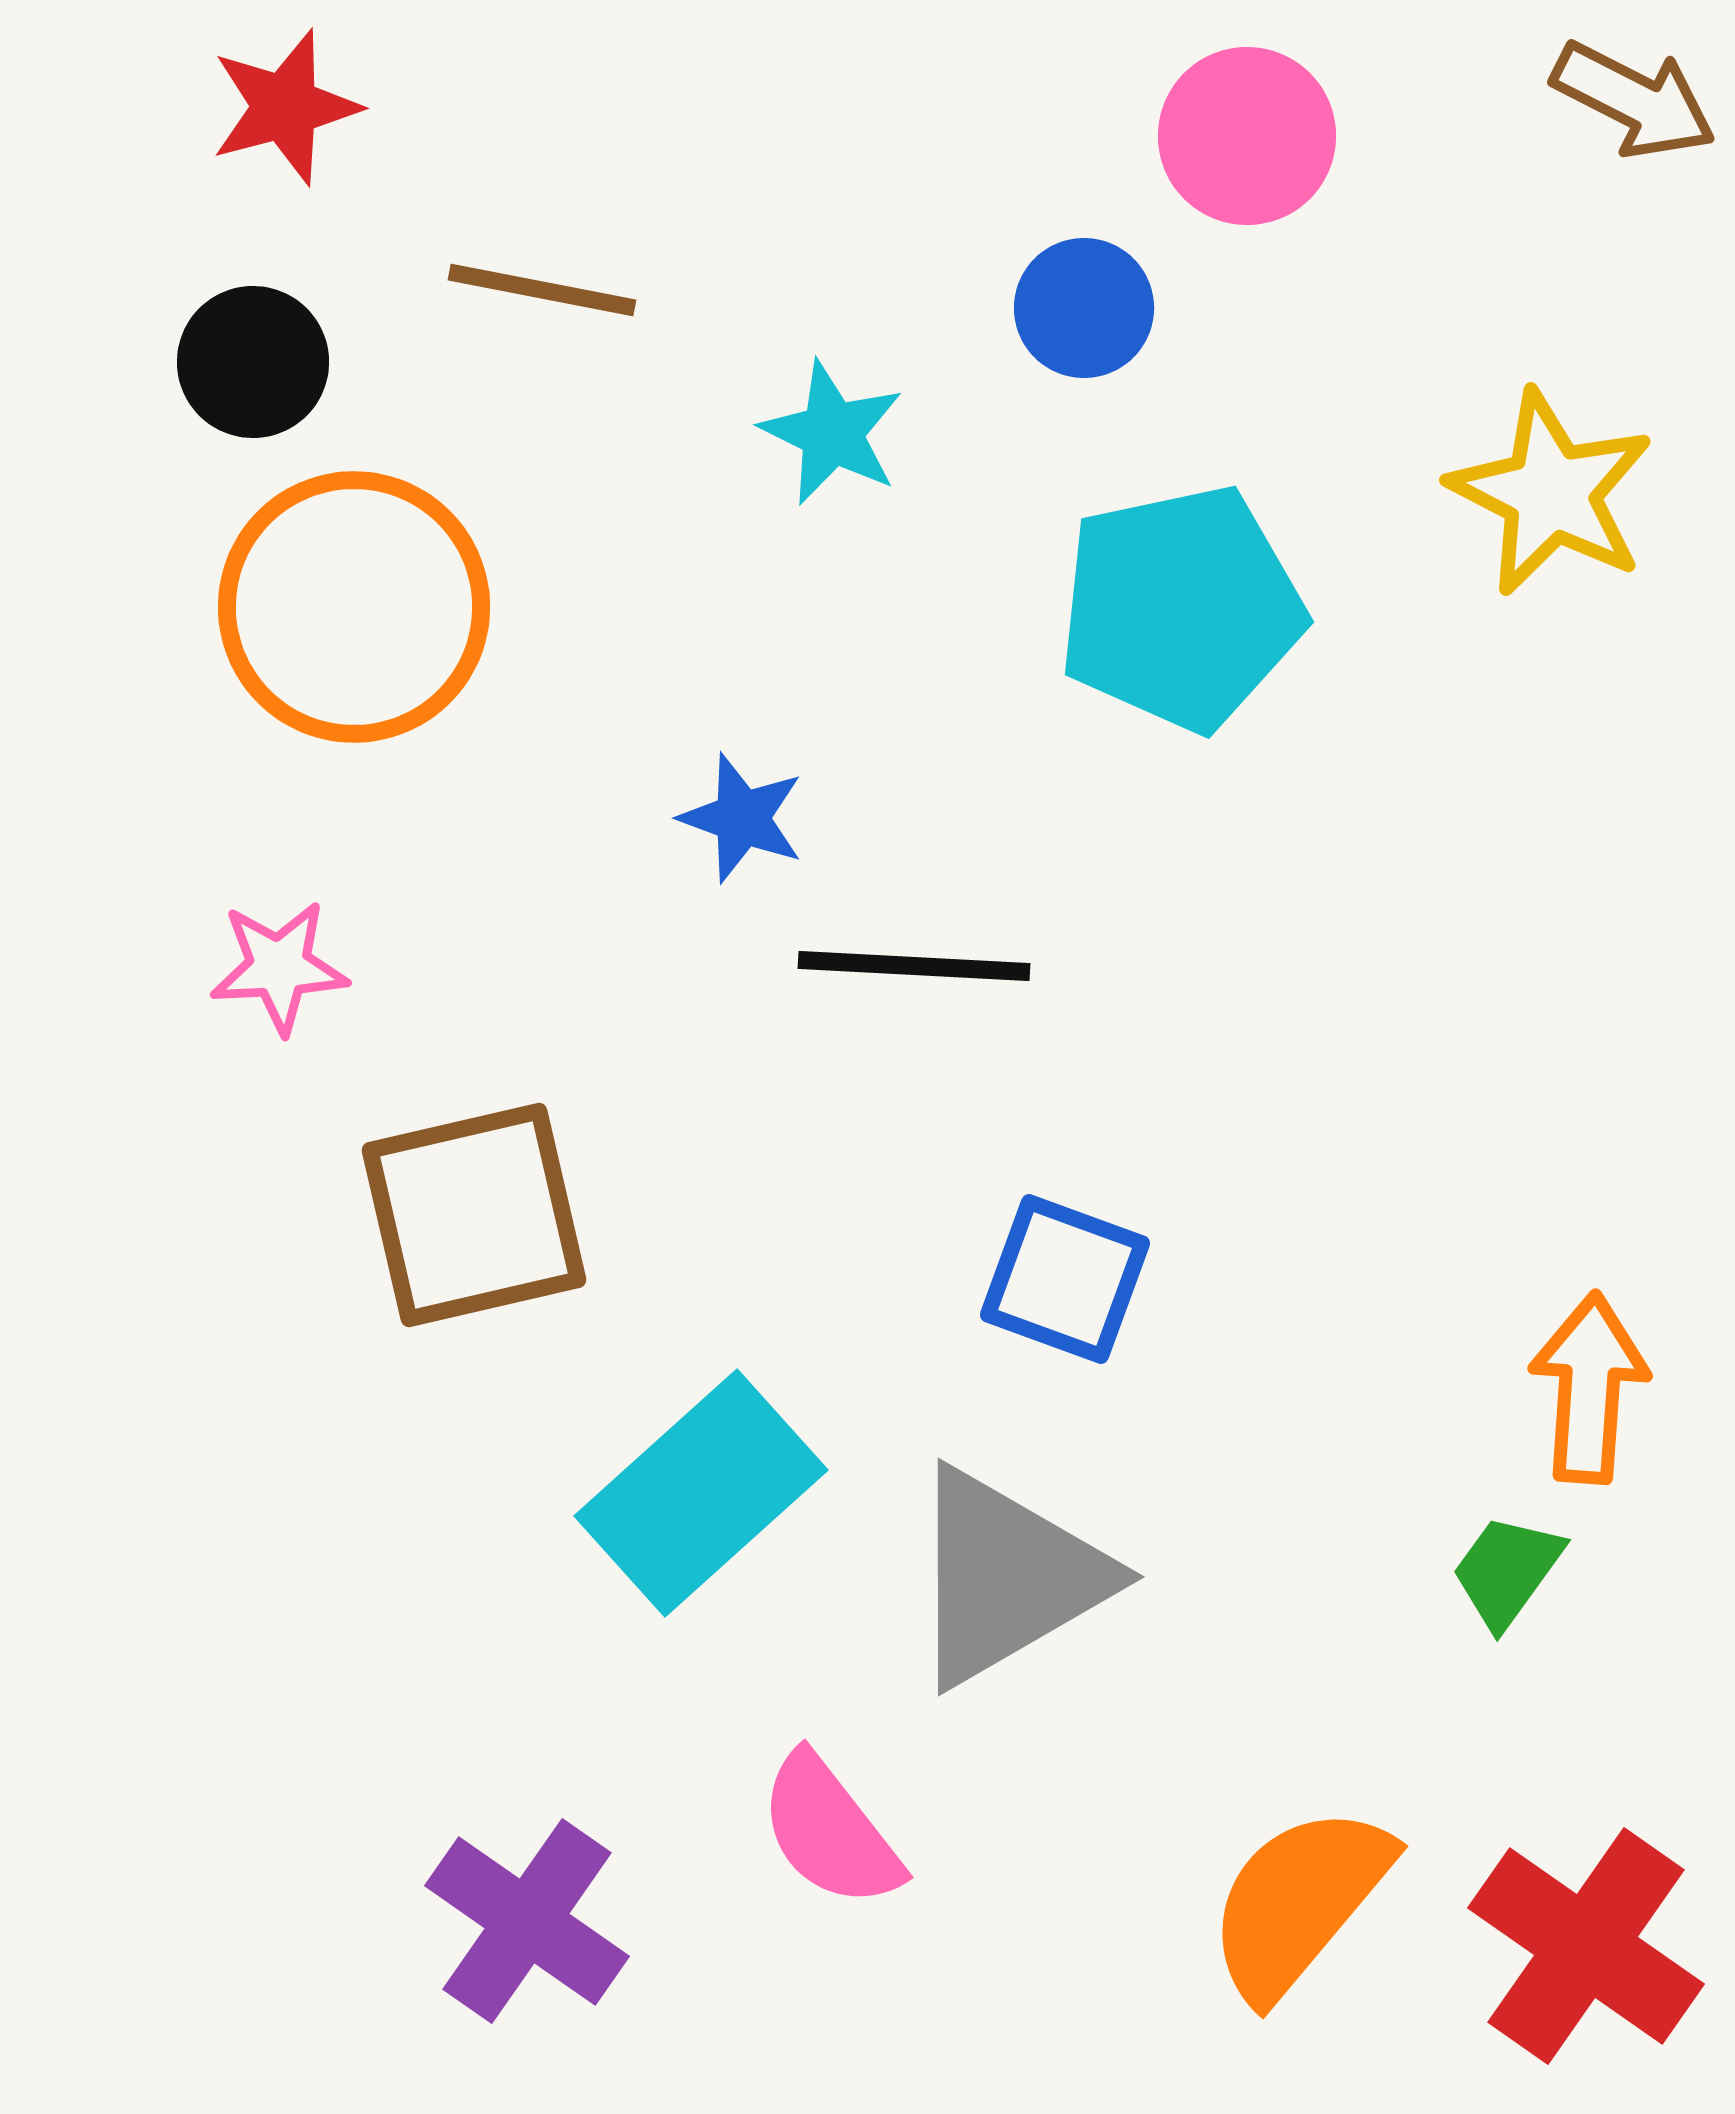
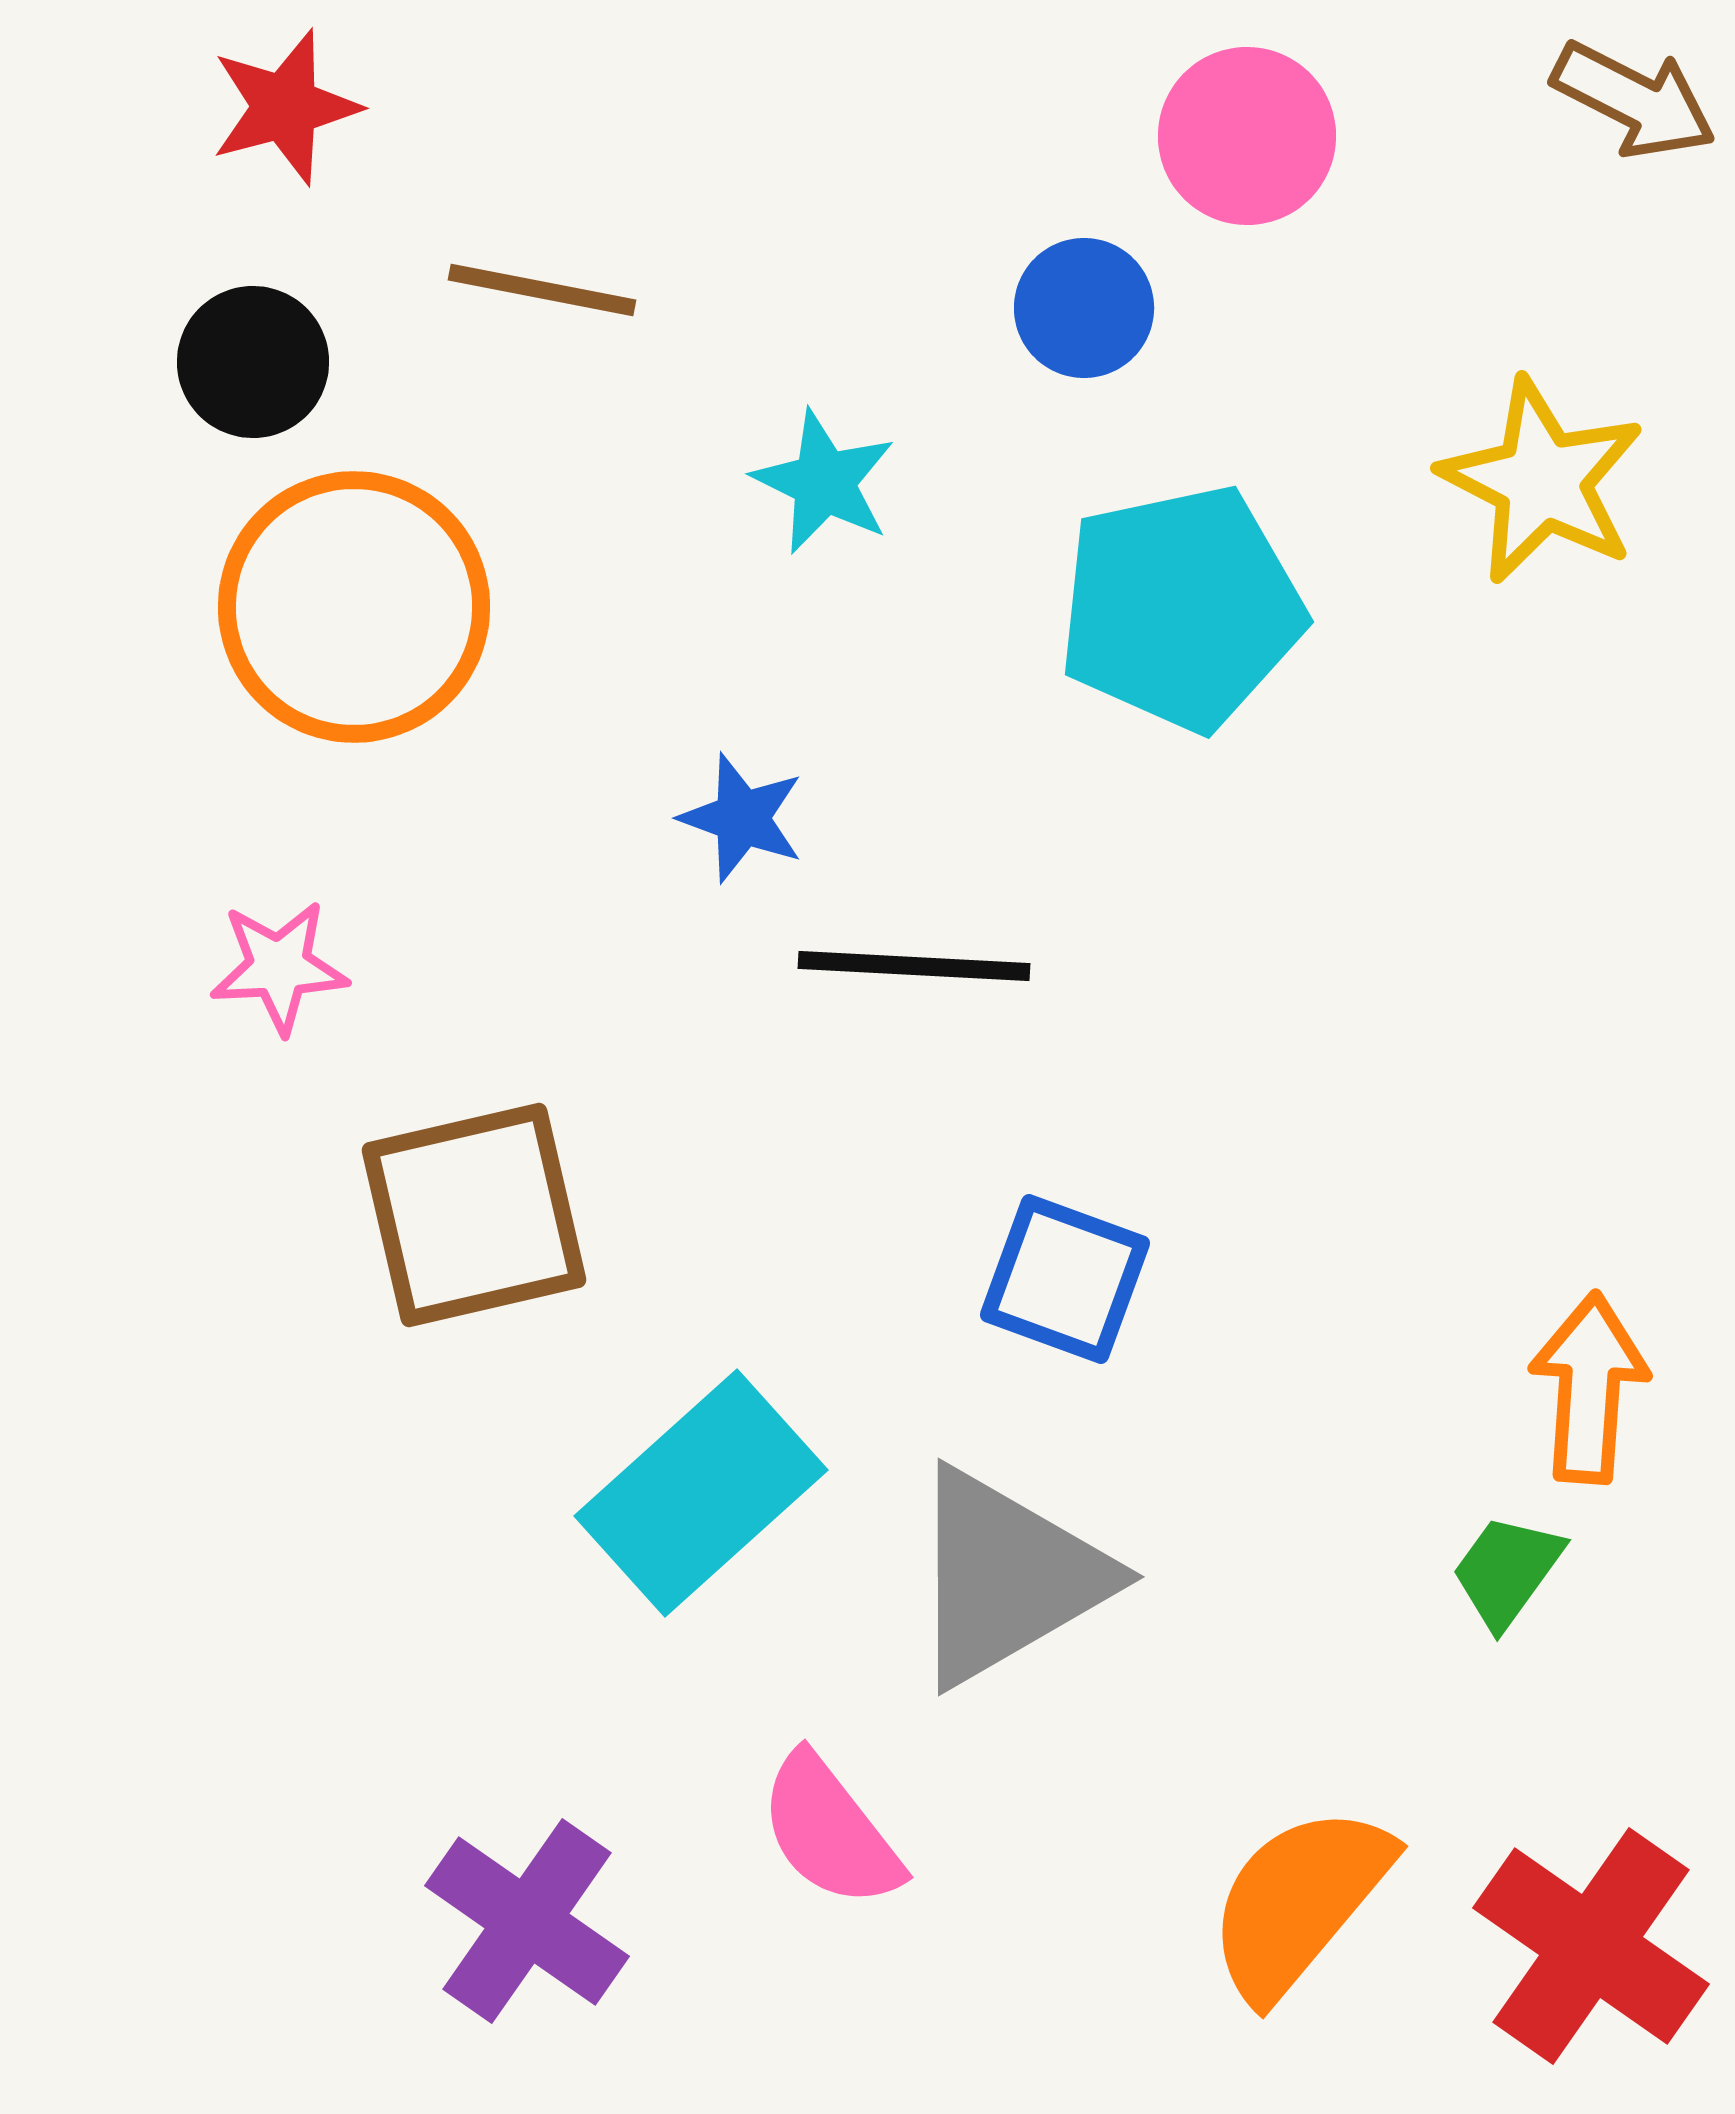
cyan star: moved 8 px left, 49 px down
yellow star: moved 9 px left, 12 px up
red cross: moved 5 px right
